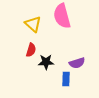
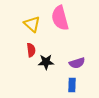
pink semicircle: moved 2 px left, 2 px down
yellow triangle: moved 1 px left
red semicircle: rotated 24 degrees counterclockwise
blue rectangle: moved 6 px right, 6 px down
